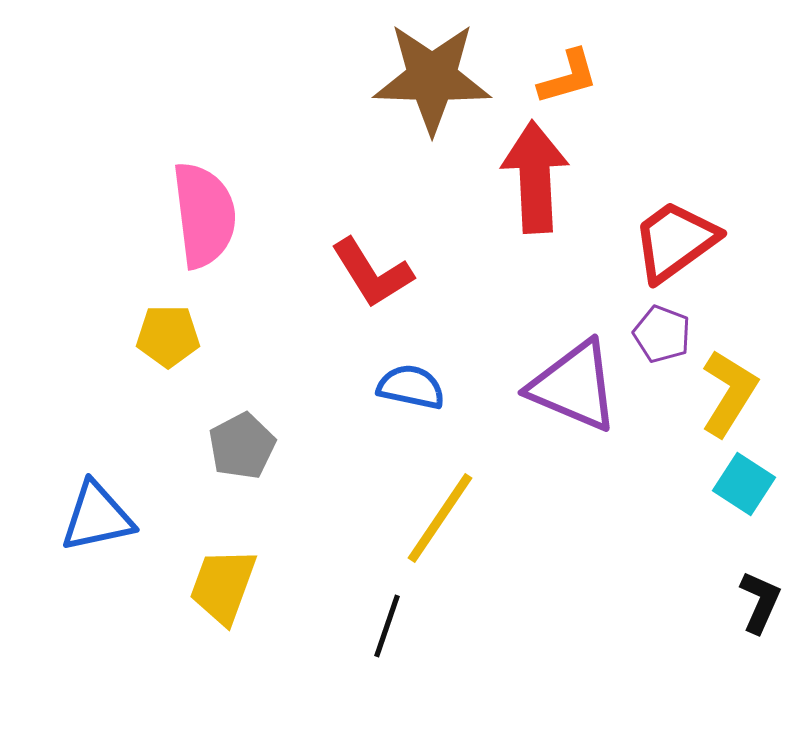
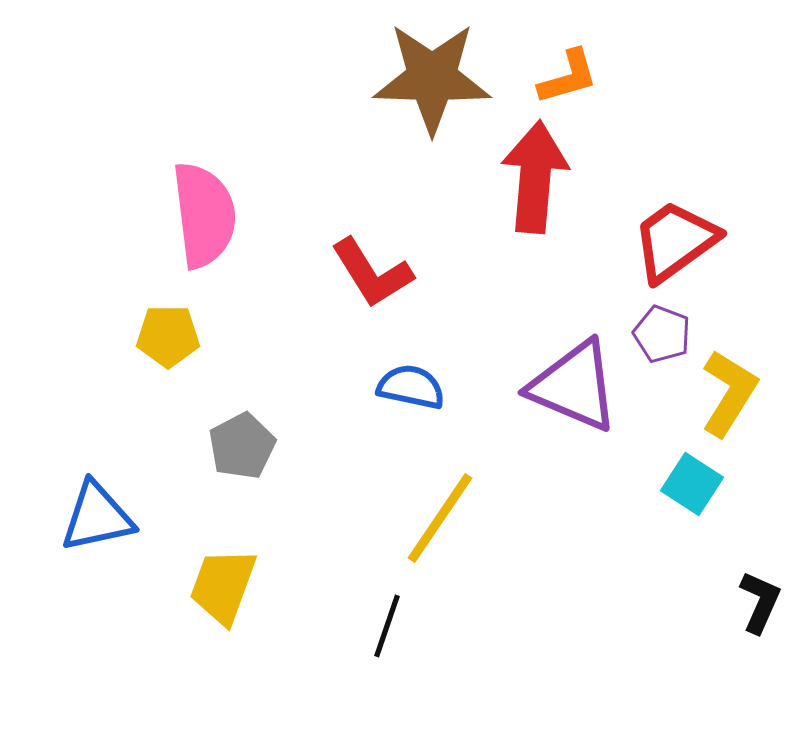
red arrow: rotated 8 degrees clockwise
cyan square: moved 52 px left
